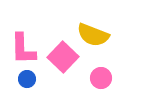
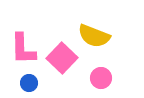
yellow semicircle: moved 1 px right, 1 px down
pink square: moved 1 px left, 1 px down
blue circle: moved 2 px right, 4 px down
